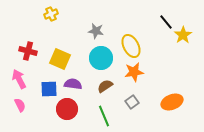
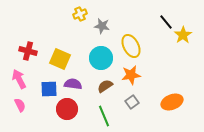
yellow cross: moved 29 px right
gray star: moved 6 px right, 5 px up
orange star: moved 3 px left, 3 px down
